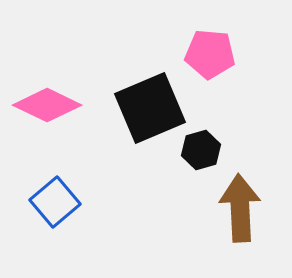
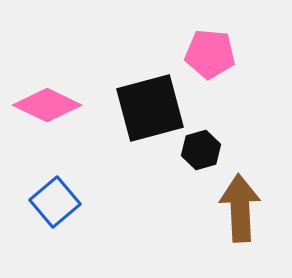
black square: rotated 8 degrees clockwise
